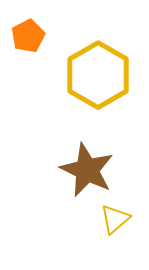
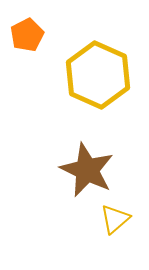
orange pentagon: moved 1 px left, 1 px up
yellow hexagon: rotated 6 degrees counterclockwise
